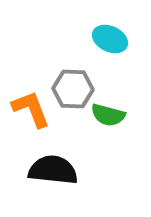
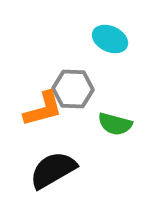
orange L-shape: moved 12 px right; rotated 96 degrees clockwise
green semicircle: moved 7 px right, 9 px down
black semicircle: rotated 36 degrees counterclockwise
